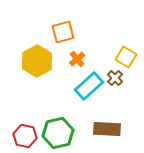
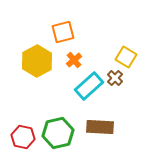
orange cross: moved 3 px left, 1 px down
brown rectangle: moved 7 px left, 2 px up
red hexagon: moved 2 px left, 1 px down
